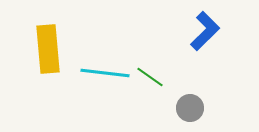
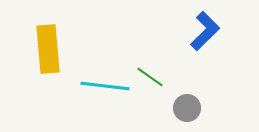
cyan line: moved 13 px down
gray circle: moved 3 px left
